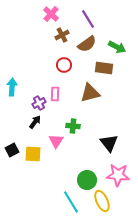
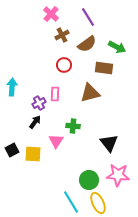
purple line: moved 2 px up
green circle: moved 2 px right
yellow ellipse: moved 4 px left, 2 px down
